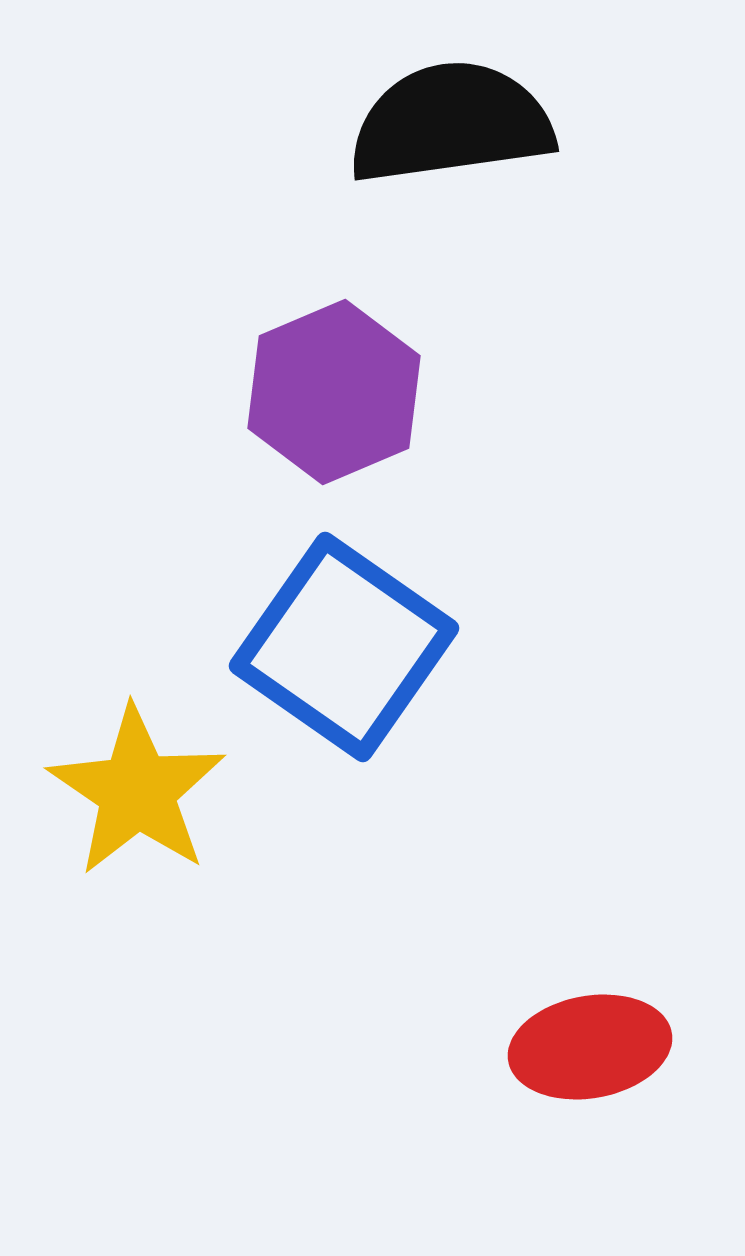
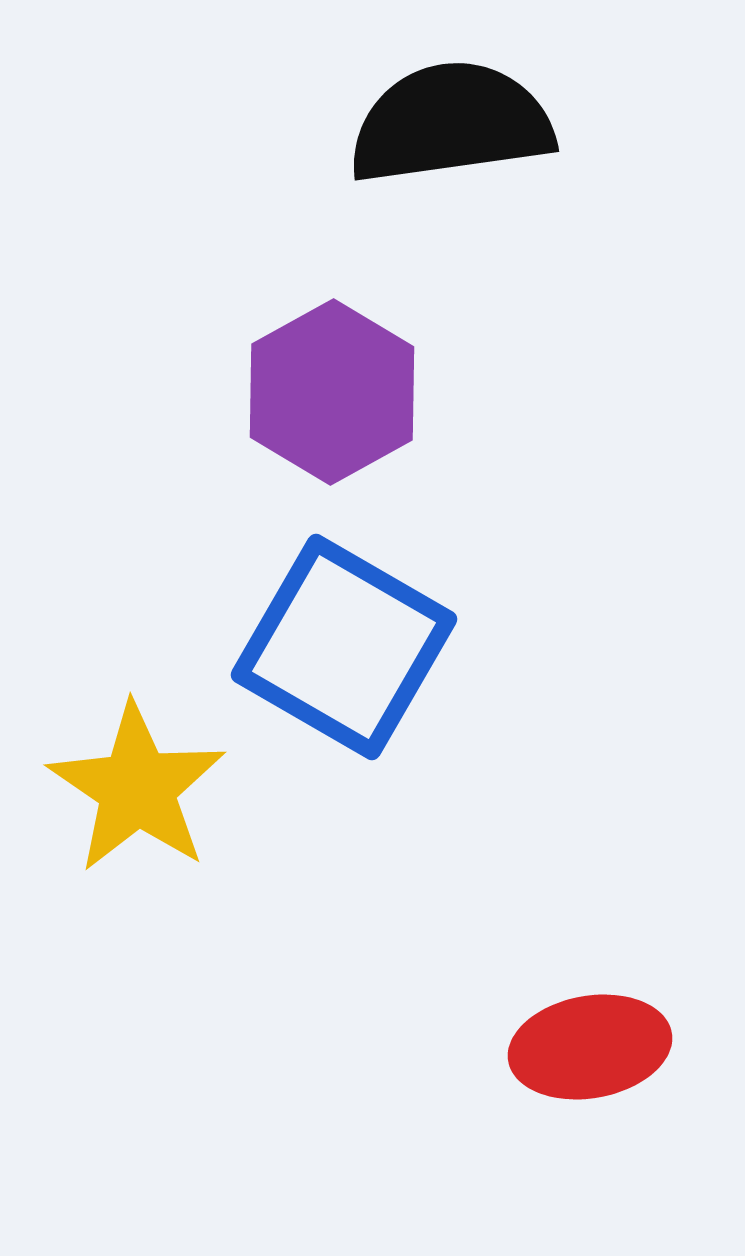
purple hexagon: moved 2 px left; rotated 6 degrees counterclockwise
blue square: rotated 5 degrees counterclockwise
yellow star: moved 3 px up
